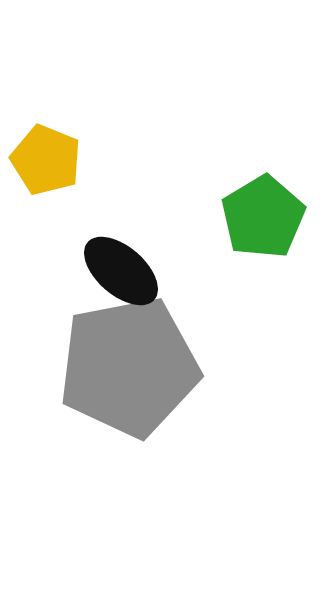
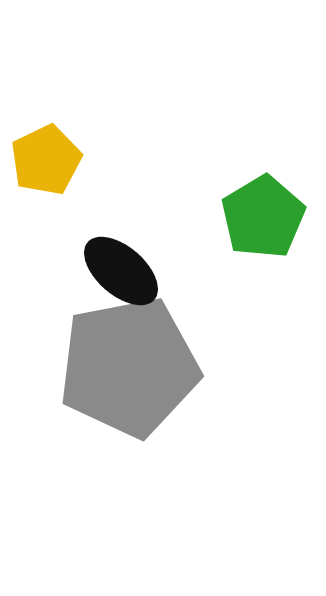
yellow pentagon: rotated 24 degrees clockwise
